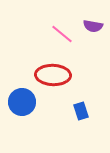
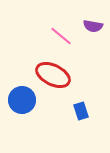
pink line: moved 1 px left, 2 px down
red ellipse: rotated 24 degrees clockwise
blue circle: moved 2 px up
